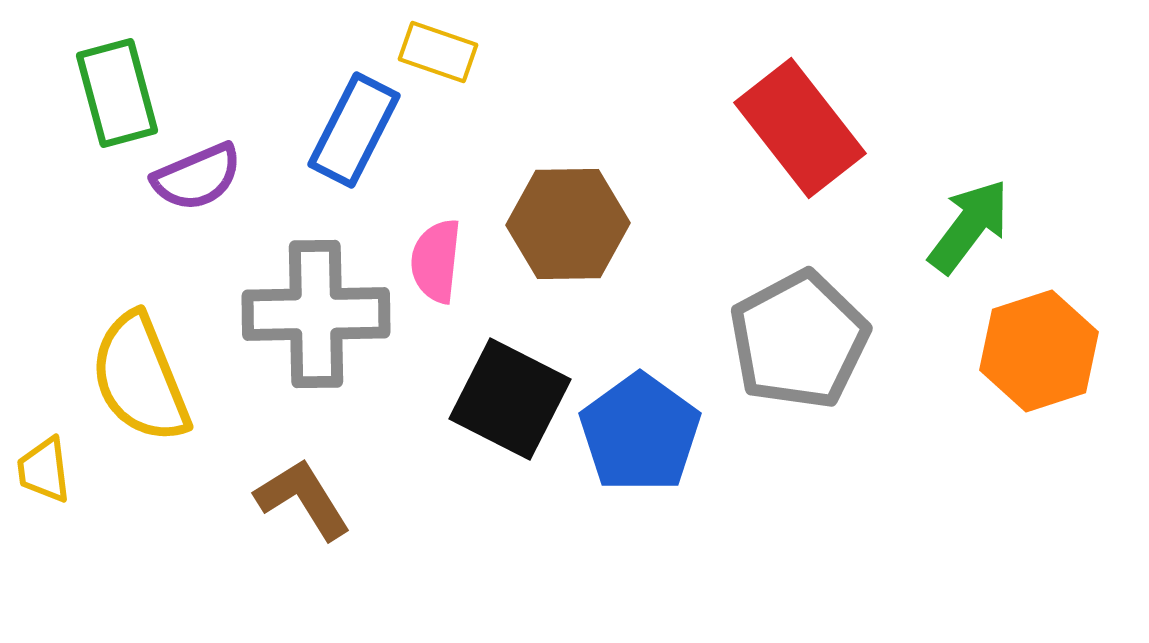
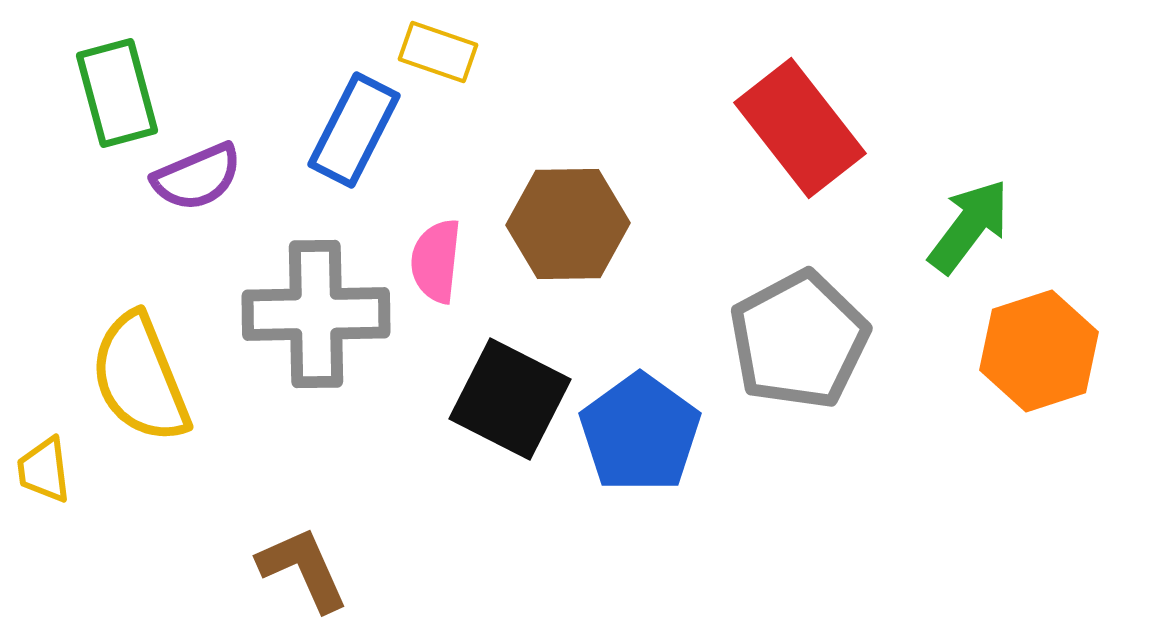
brown L-shape: moved 70 px down; rotated 8 degrees clockwise
